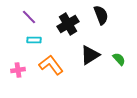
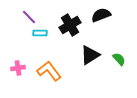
black semicircle: rotated 90 degrees counterclockwise
black cross: moved 2 px right, 1 px down
cyan rectangle: moved 6 px right, 7 px up
orange L-shape: moved 2 px left, 6 px down
pink cross: moved 2 px up
